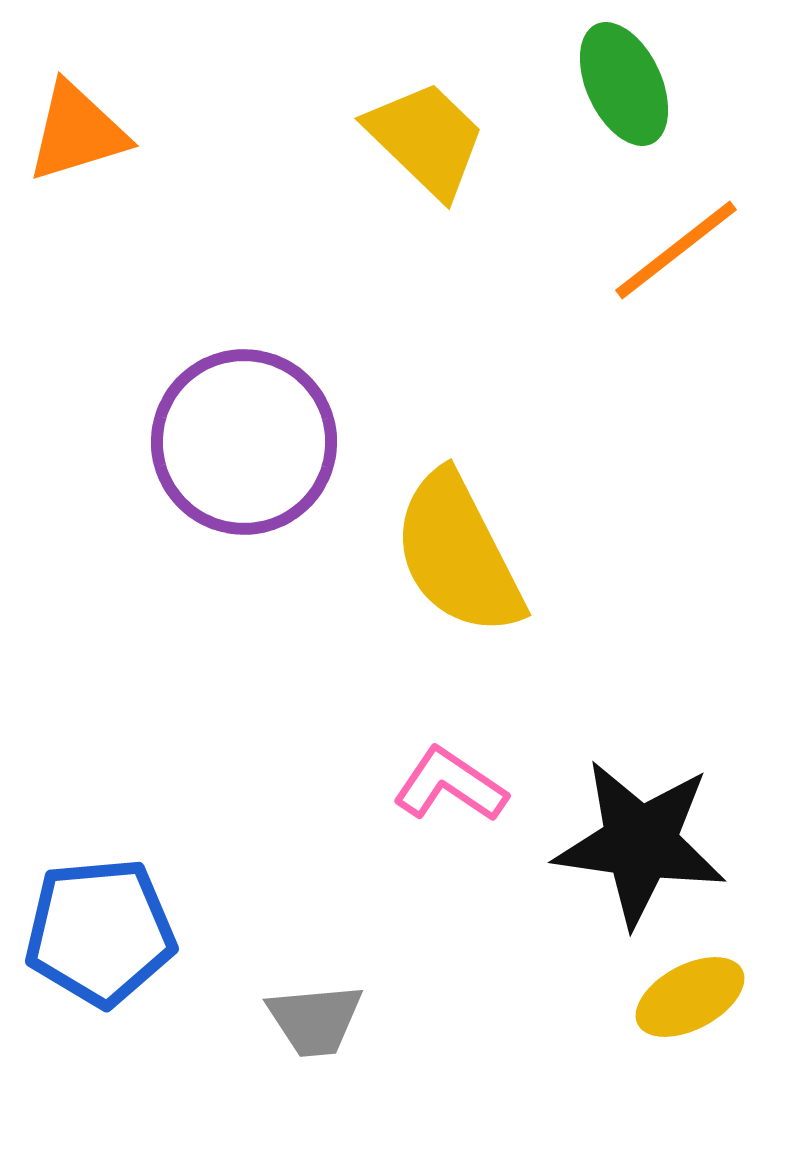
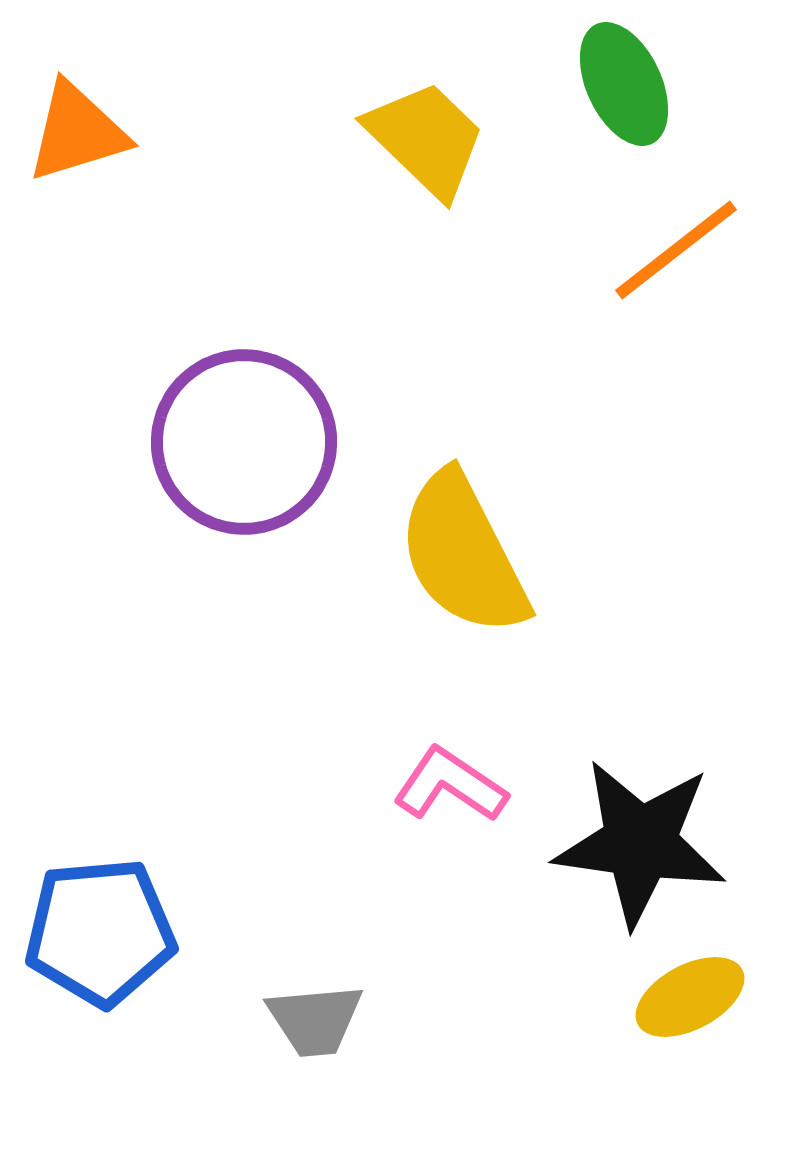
yellow semicircle: moved 5 px right
